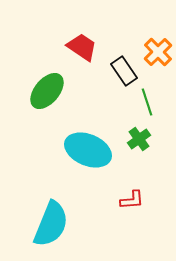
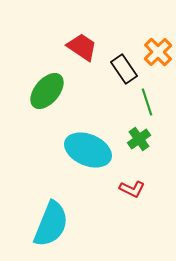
black rectangle: moved 2 px up
red L-shape: moved 11 px up; rotated 30 degrees clockwise
